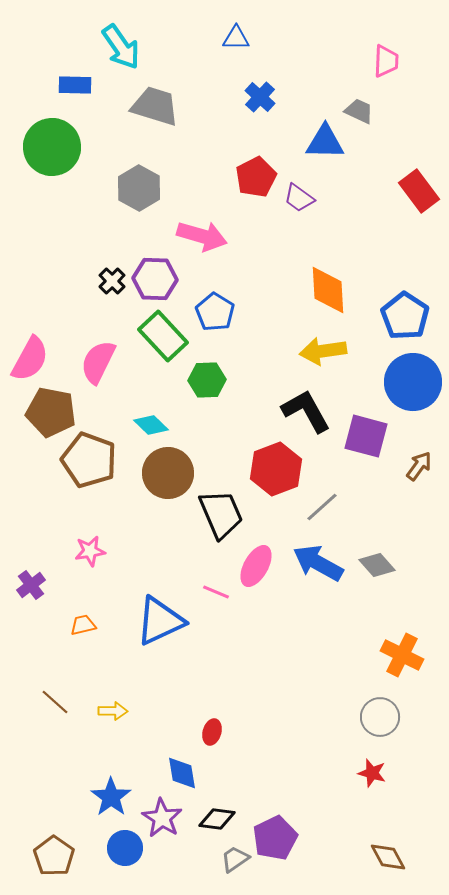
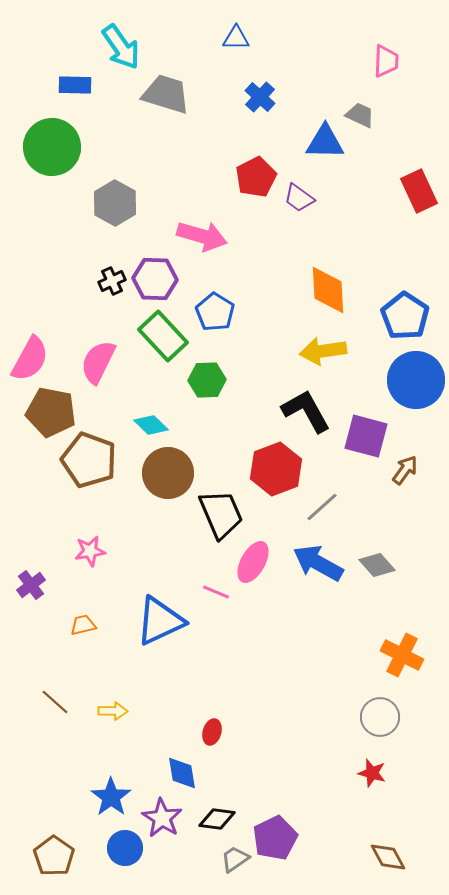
gray trapezoid at (155, 106): moved 11 px right, 12 px up
gray trapezoid at (359, 111): moved 1 px right, 4 px down
gray hexagon at (139, 188): moved 24 px left, 15 px down
red rectangle at (419, 191): rotated 12 degrees clockwise
black cross at (112, 281): rotated 20 degrees clockwise
blue circle at (413, 382): moved 3 px right, 2 px up
brown arrow at (419, 466): moved 14 px left, 4 px down
pink ellipse at (256, 566): moved 3 px left, 4 px up
